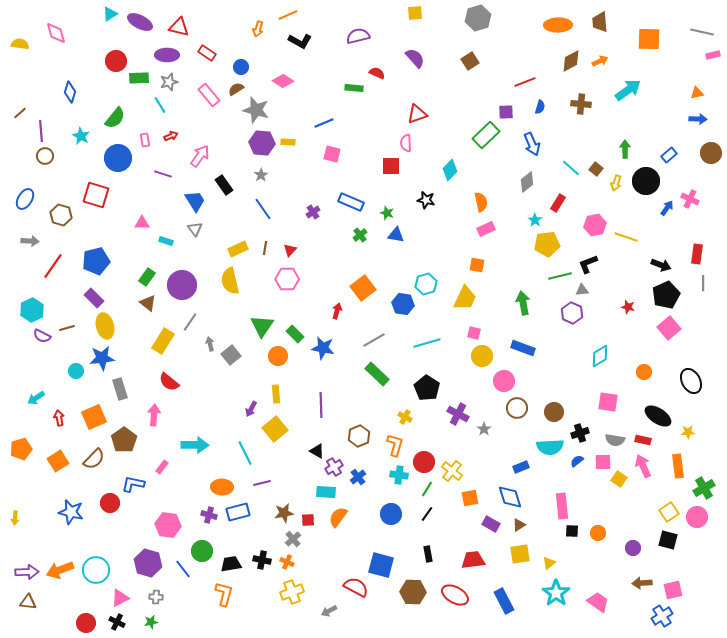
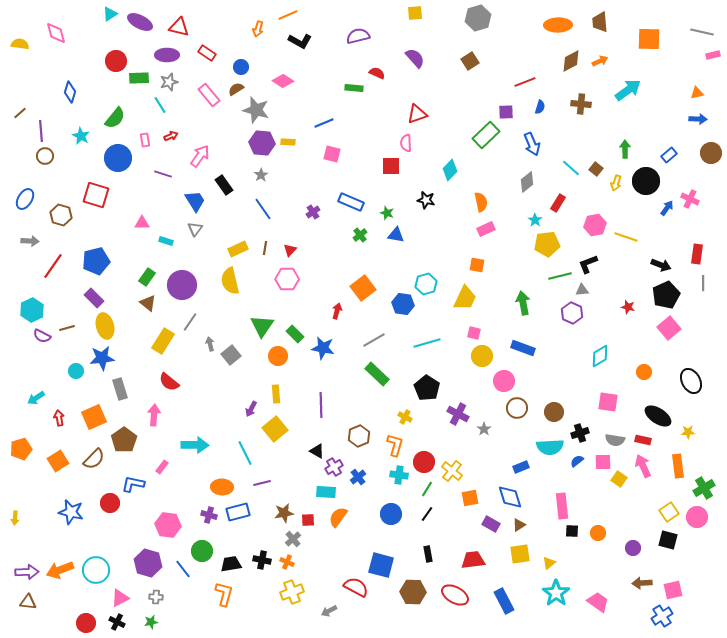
gray triangle at (195, 229): rotated 14 degrees clockwise
